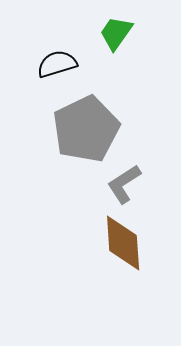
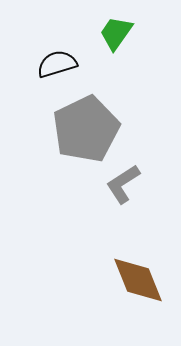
gray L-shape: moved 1 px left
brown diamond: moved 15 px right, 37 px down; rotated 18 degrees counterclockwise
